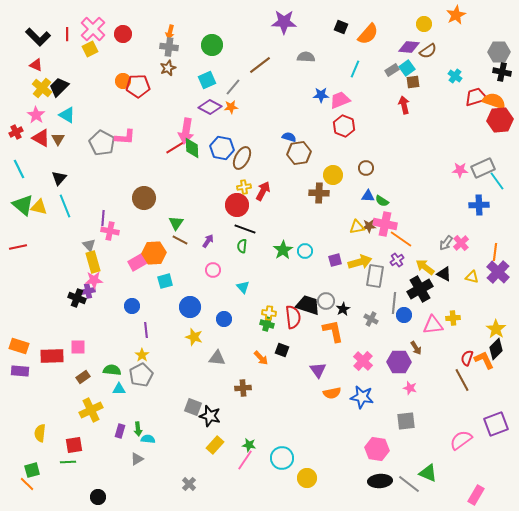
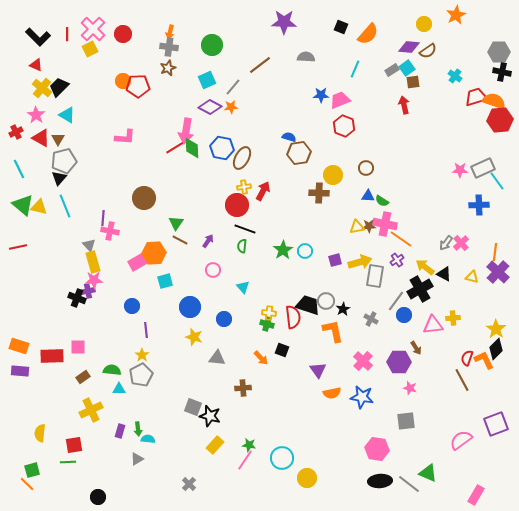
gray pentagon at (102, 143): moved 38 px left, 18 px down; rotated 30 degrees clockwise
gray line at (394, 303): moved 2 px right, 2 px up; rotated 30 degrees clockwise
